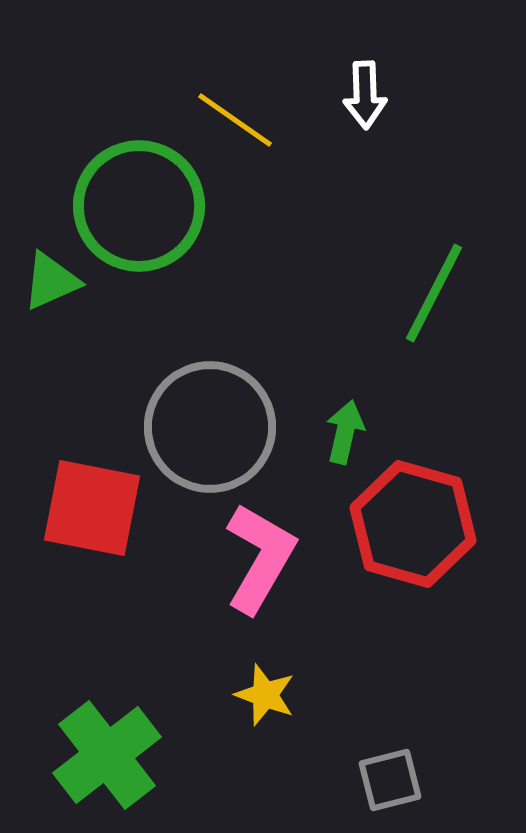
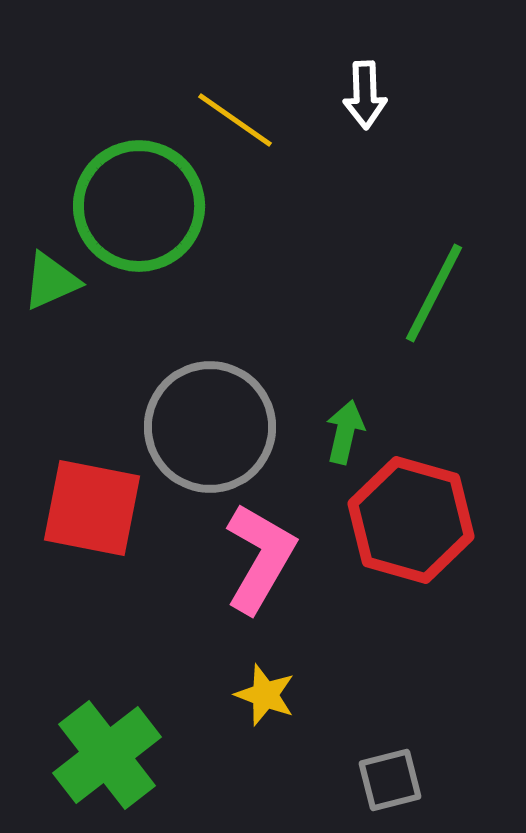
red hexagon: moved 2 px left, 4 px up
